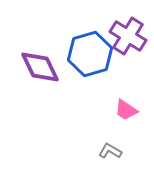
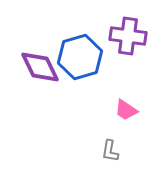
purple cross: rotated 24 degrees counterclockwise
blue hexagon: moved 10 px left, 3 px down
gray L-shape: rotated 110 degrees counterclockwise
